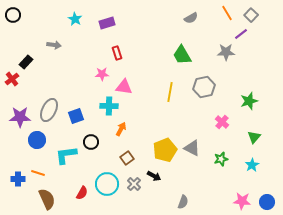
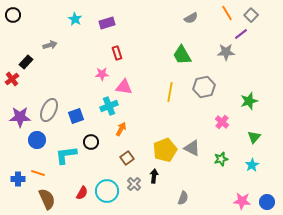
gray arrow at (54, 45): moved 4 px left; rotated 24 degrees counterclockwise
cyan cross at (109, 106): rotated 24 degrees counterclockwise
black arrow at (154, 176): rotated 112 degrees counterclockwise
cyan circle at (107, 184): moved 7 px down
gray semicircle at (183, 202): moved 4 px up
